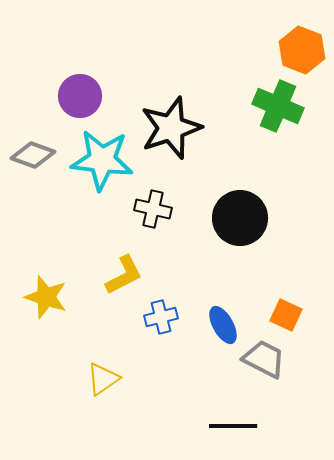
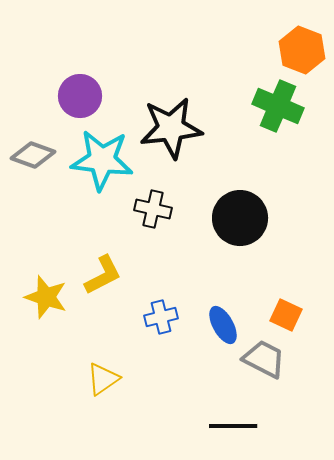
black star: rotated 12 degrees clockwise
yellow L-shape: moved 21 px left
